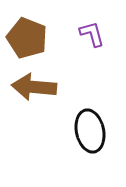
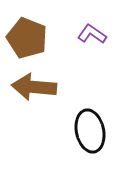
purple L-shape: rotated 40 degrees counterclockwise
